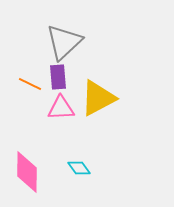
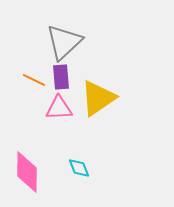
purple rectangle: moved 3 px right
orange line: moved 4 px right, 4 px up
yellow triangle: rotated 6 degrees counterclockwise
pink triangle: moved 2 px left
cyan diamond: rotated 15 degrees clockwise
